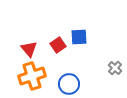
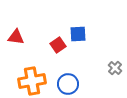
blue square: moved 1 px left, 3 px up
red triangle: moved 13 px left, 12 px up; rotated 42 degrees counterclockwise
orange cross: moved 5 px down; rotated 8 degrees clockwise
blue circle: moved 1 px left
